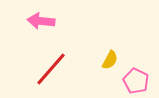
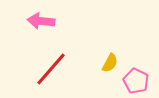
yellow semicircle: moved 3 px down
